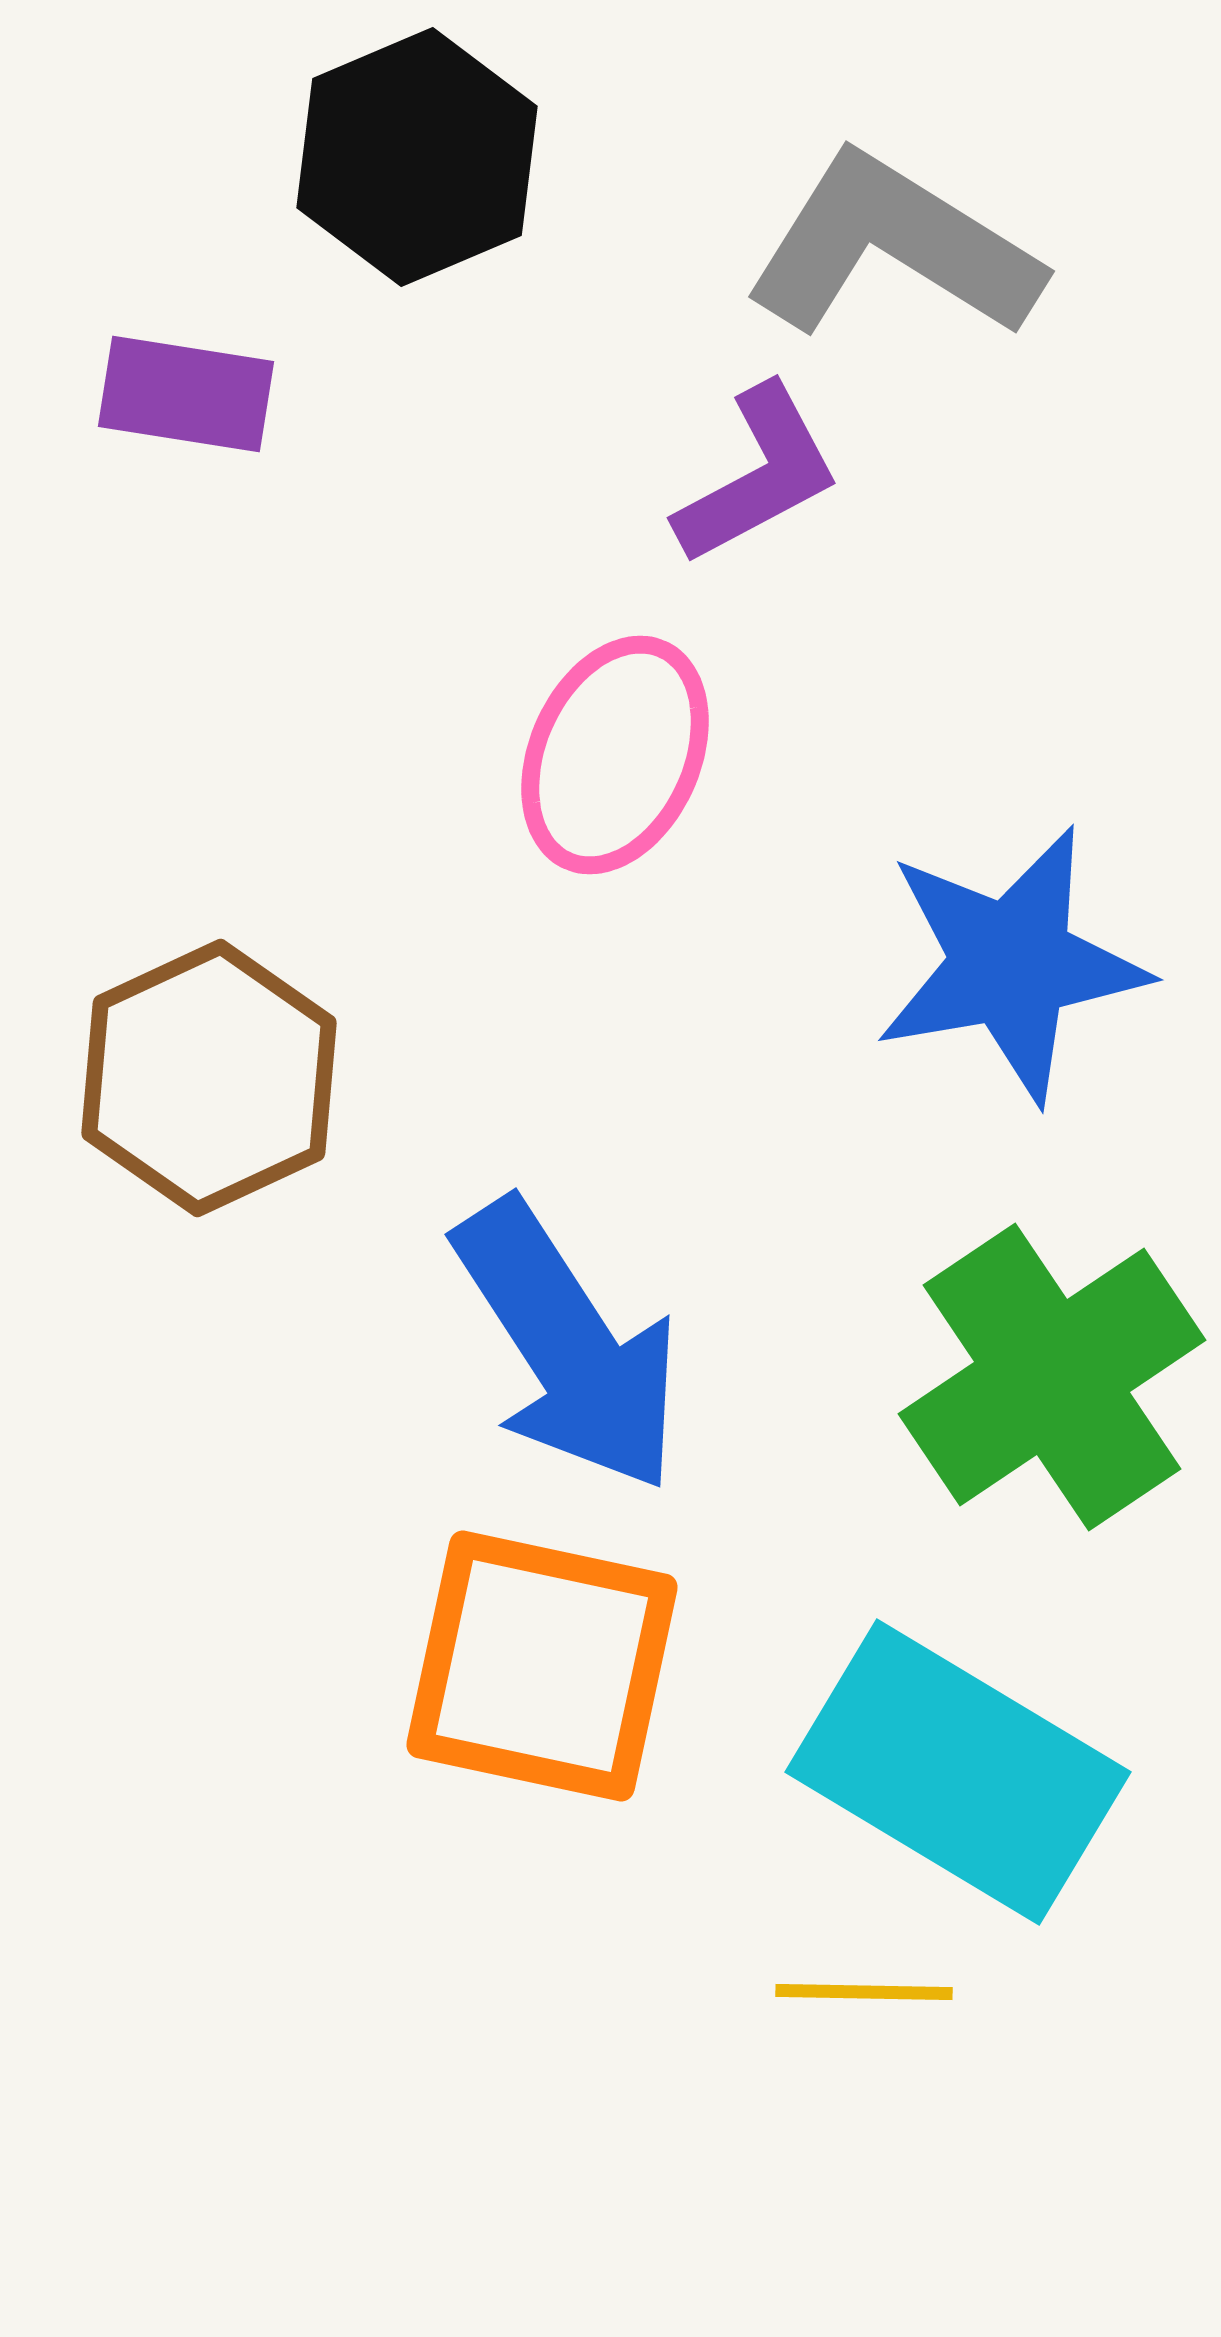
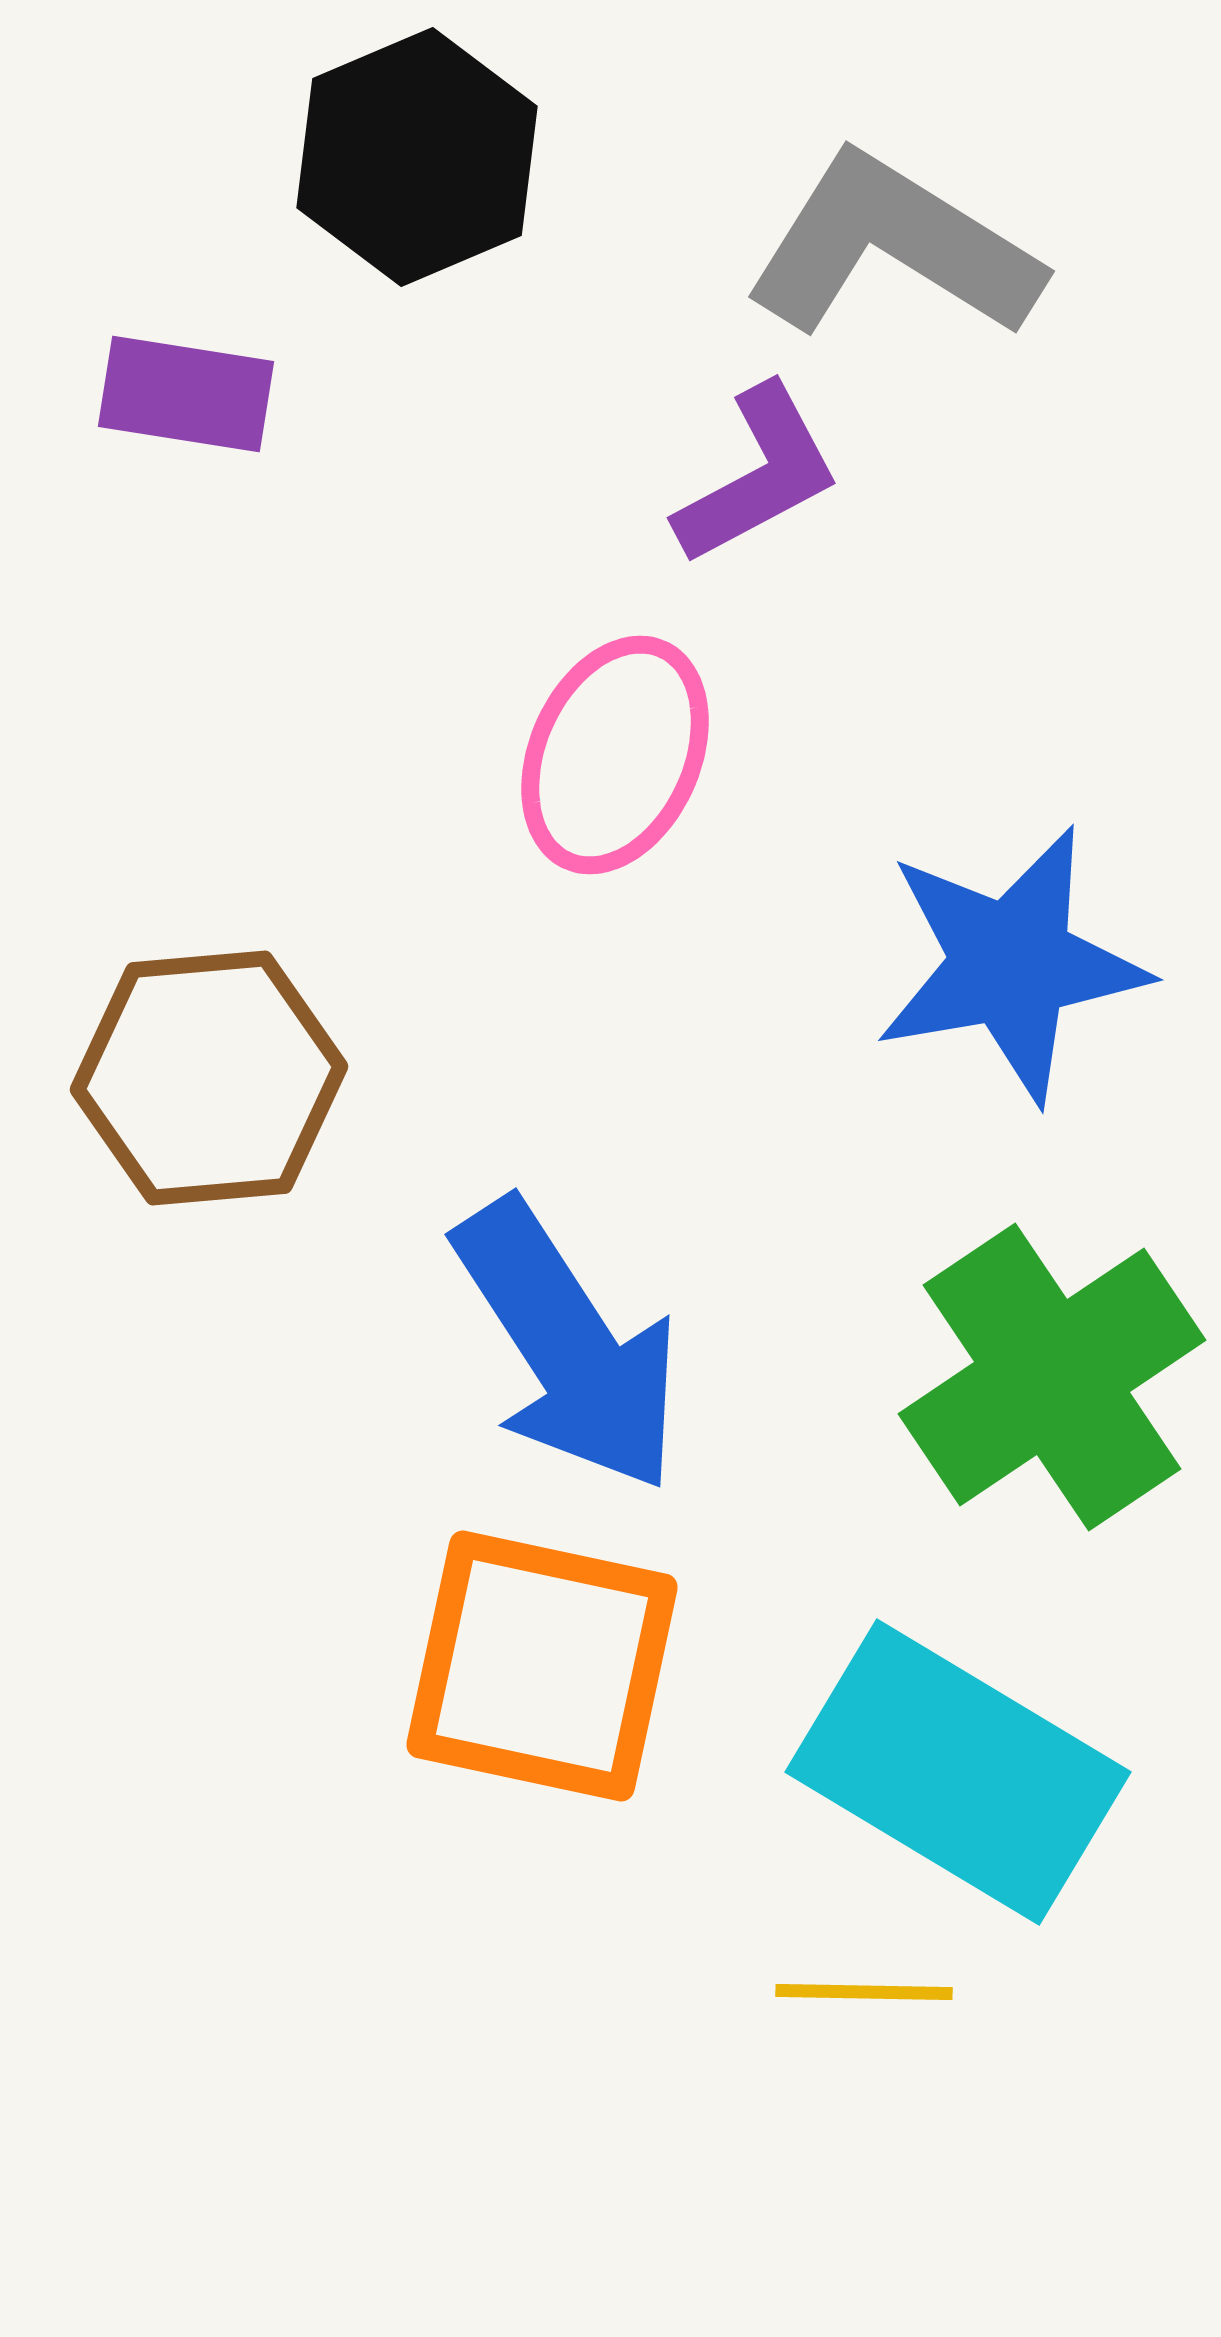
brown hexagon: rotated 20 degrees clockwise
